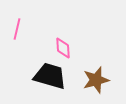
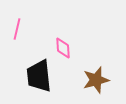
black trapezoid: moved 11 px left; rotated 112 degrees counterclockwise
